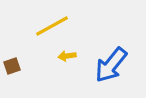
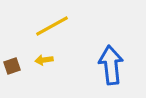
yellow arrow: moved 23 px left, 4 px down
blue arrow: rotated 135 degrees clockwise
